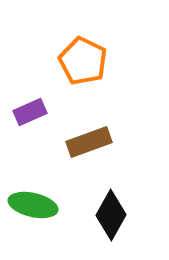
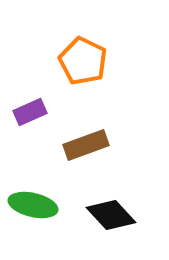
brown rectangle: moved 3 px left, 3 px down
black diamond: rotated 72 degrees counterclockwise
